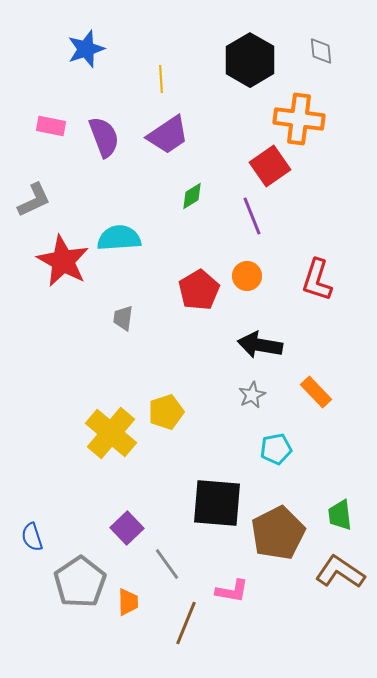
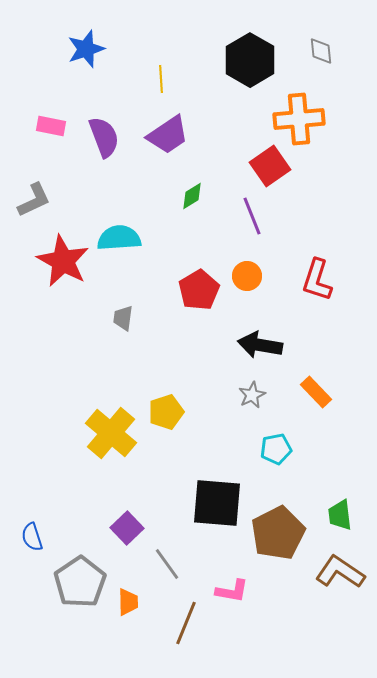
orange cross: rotated 12 degrees counterclockwise
